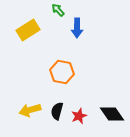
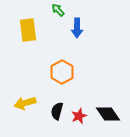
yellow rectangle: rotated 65 degrees counterclockwise
orange hexagon: rotated 20 degrees clockwise
yellow arrow: moved 5 px left, 7 px up
black diamond: moved 4 px left
